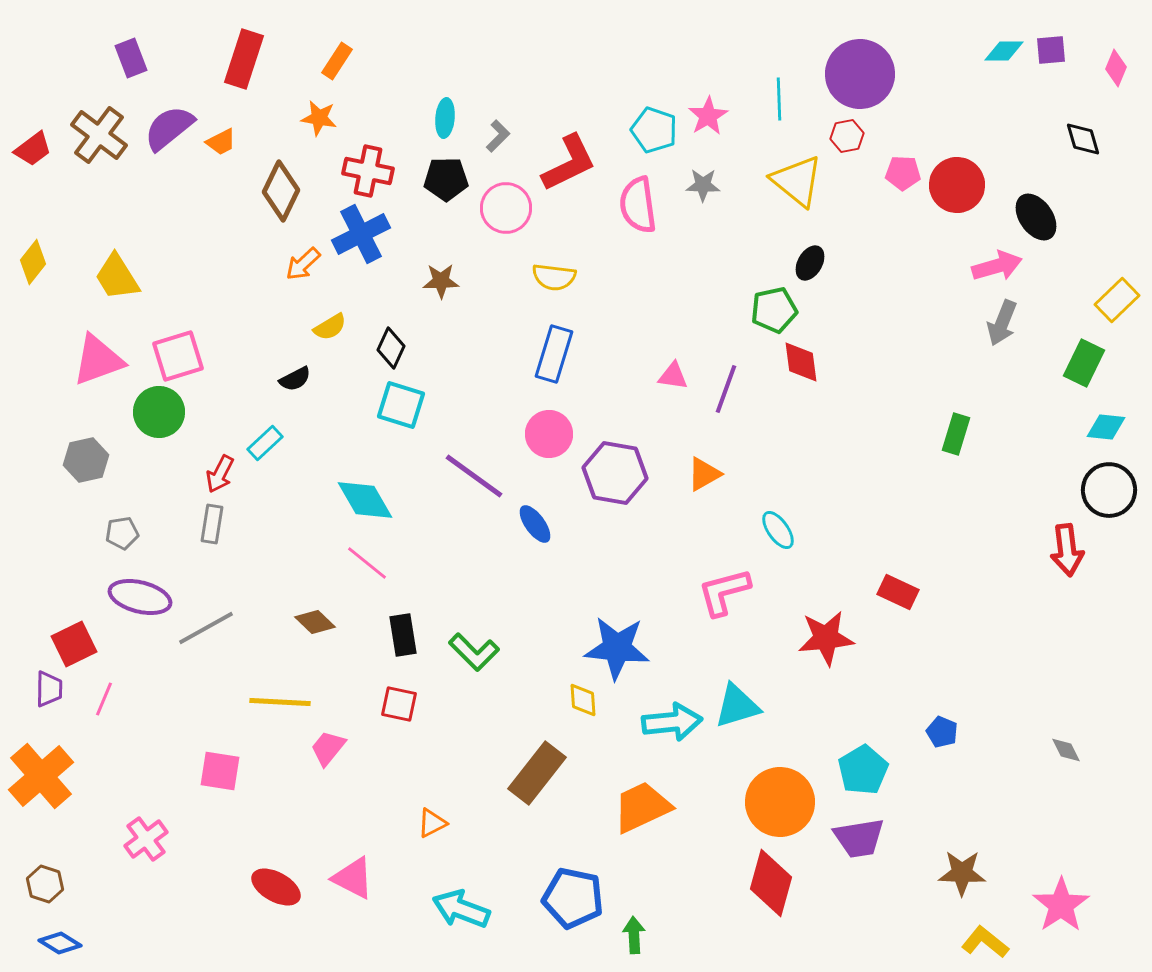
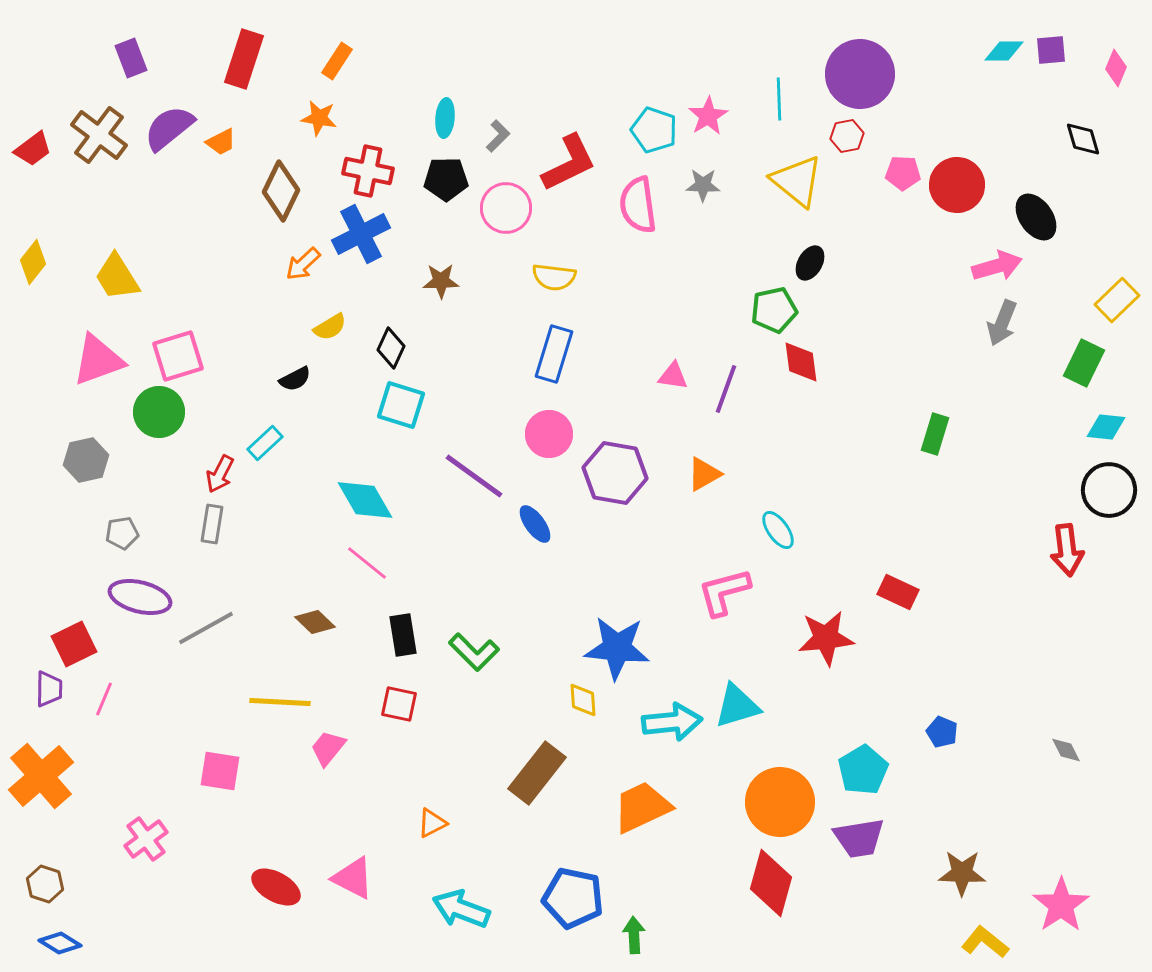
green rectangle at (956, 434): moved 21 px left
